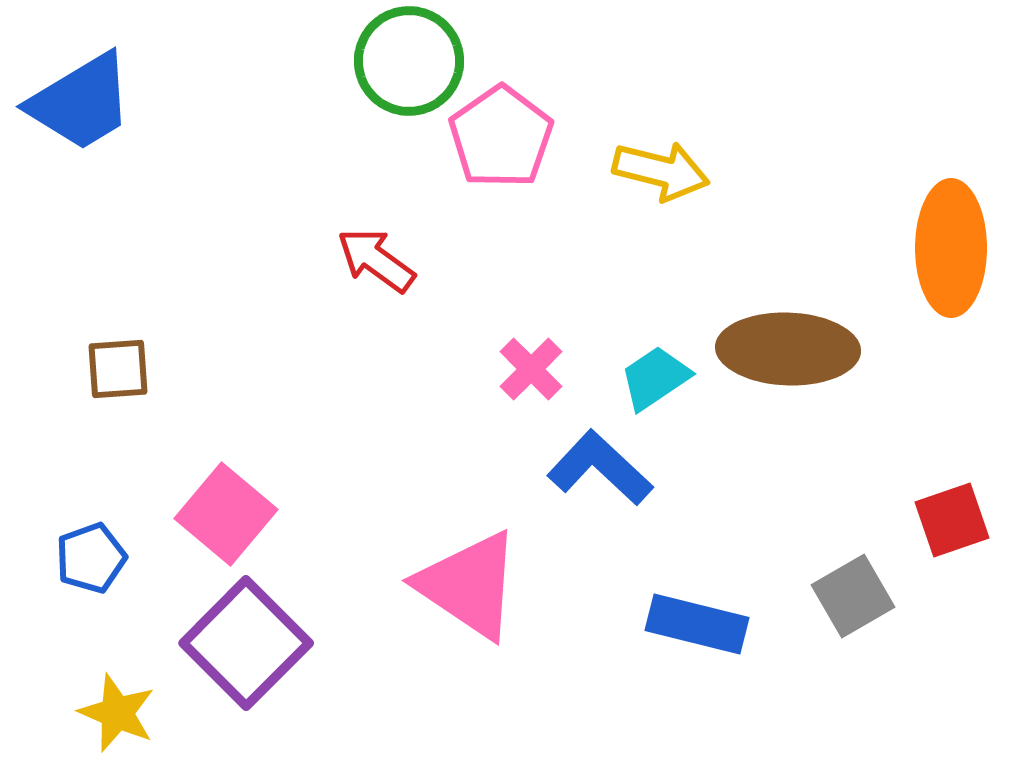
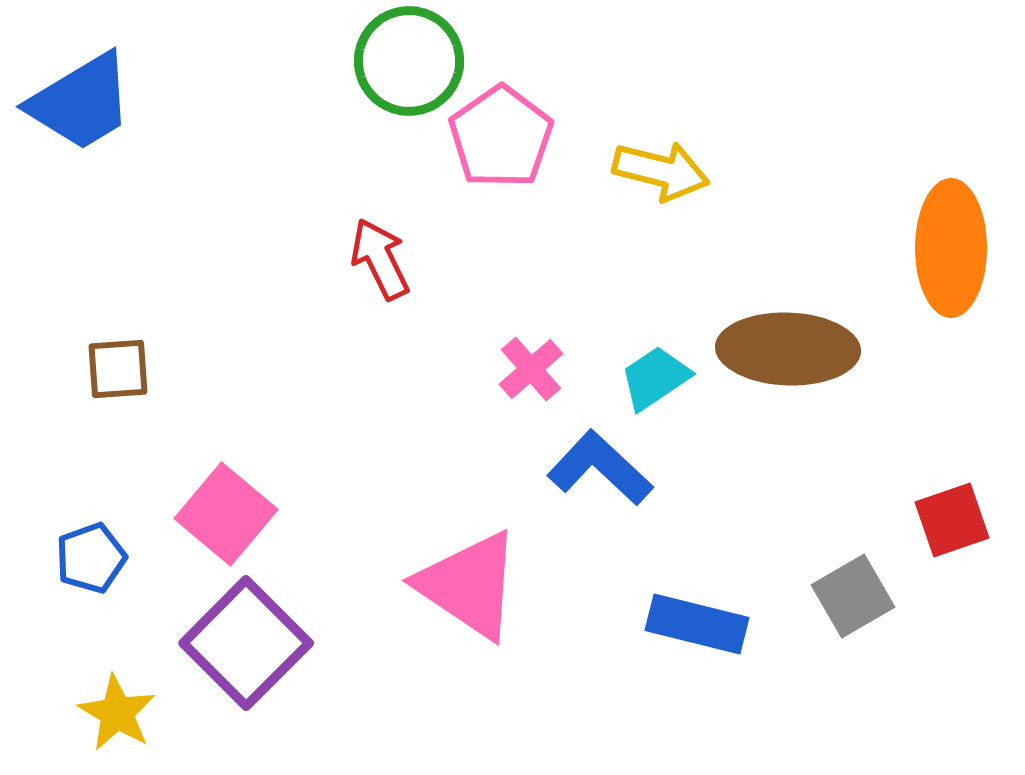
red arrow: moved 4 px right, 1 px up; rotated 28 degrees clockwise
pink cross: rotated 4 degrees clockwise
yellow star: rotated 8 degrees clockwise
